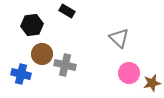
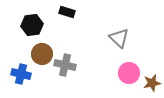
black rectangle: moved 1 px down; rotated 14 degrees counterclockwise
